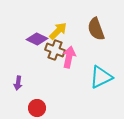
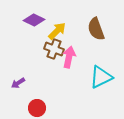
yellow arrow: moved 1 px left
purple diamond: moved 3 px left, 19 px up
brown cross: moved 1 px left, 1 px up
purple arrow: rotated 48 degrees clockwise
